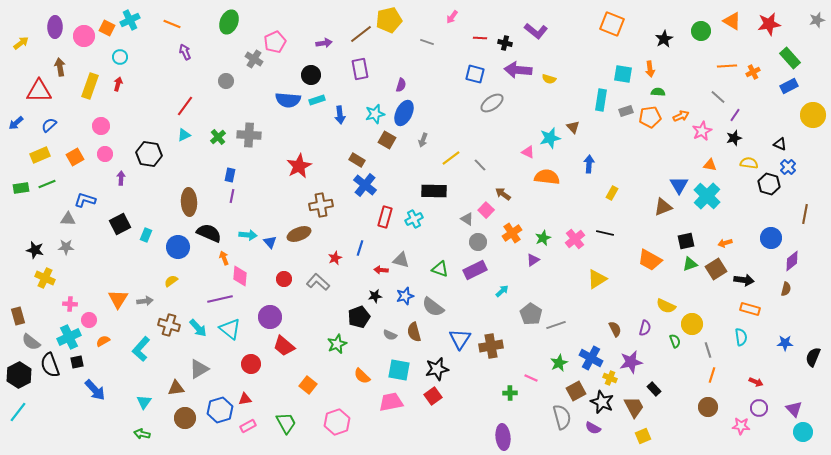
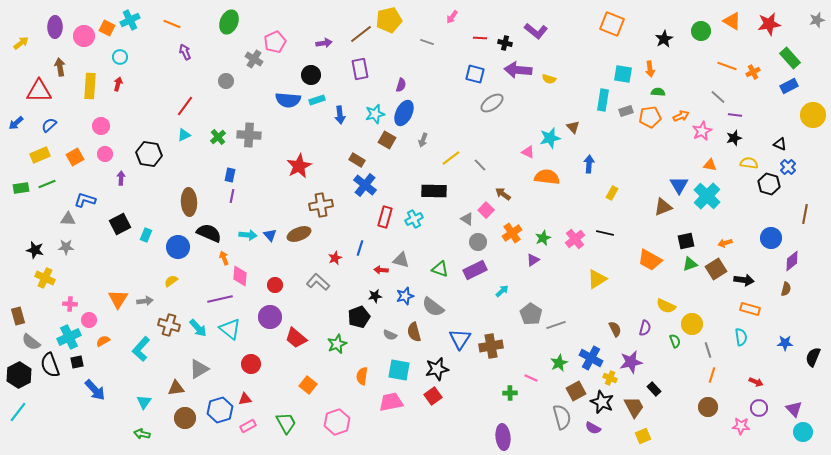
orange line at (727, 66): rotated 24 degrees clockwise
yellow rectangle at (90, 86): rotated 15 degrees counterclockwise
cyan rectangle at (601, 100): moved 2 px right
purple line at (735, 115): rotated 64 degrees clockwise
blue triangle at (270, 242): moved 7 px up
red circle at (284, 279): moved 9 px left, 6 px down
red trapezoid at (284, 346): moved 12 px right, 8 px up
orange semicircle at (362, 376): rotated 54 degrees clockwise
